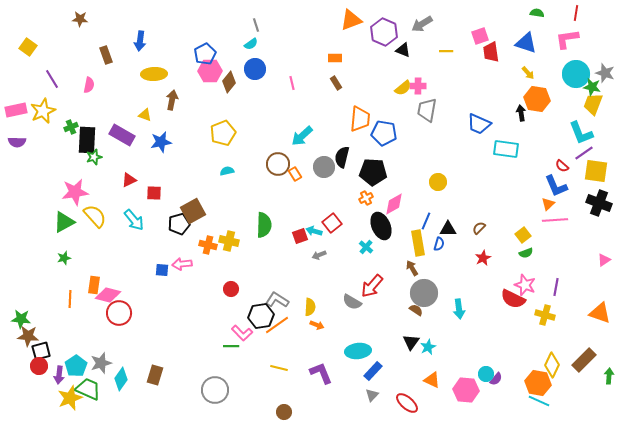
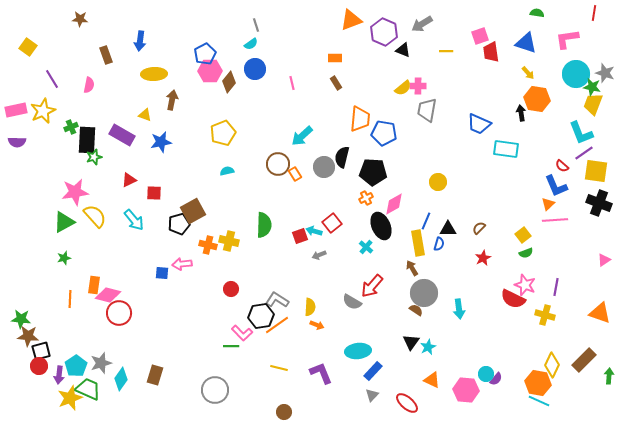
red line at (576, 13): moved 18 px right
blue square at (162, 270): moved 3 px down
